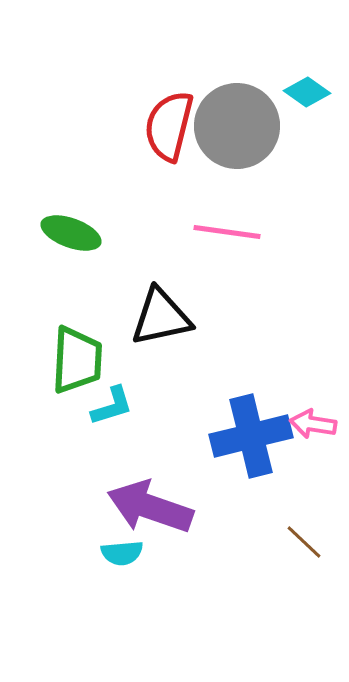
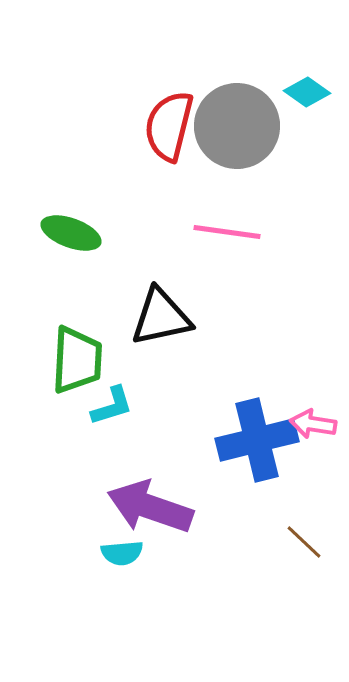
blue cross: moved 6 px right, 4 px down
